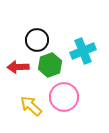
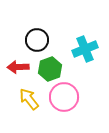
cyan cross: moved 2 px right, 2 px up
green hexagon: moved 4 px down
yellow arrow: moved 2 px left, 7 px up; rotated 10 degrees clockwise
